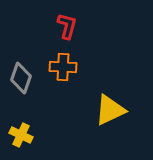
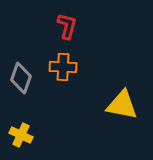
yellow triangle: moved 12 px right, 5 px up; rotated 36 degrees clockwise
